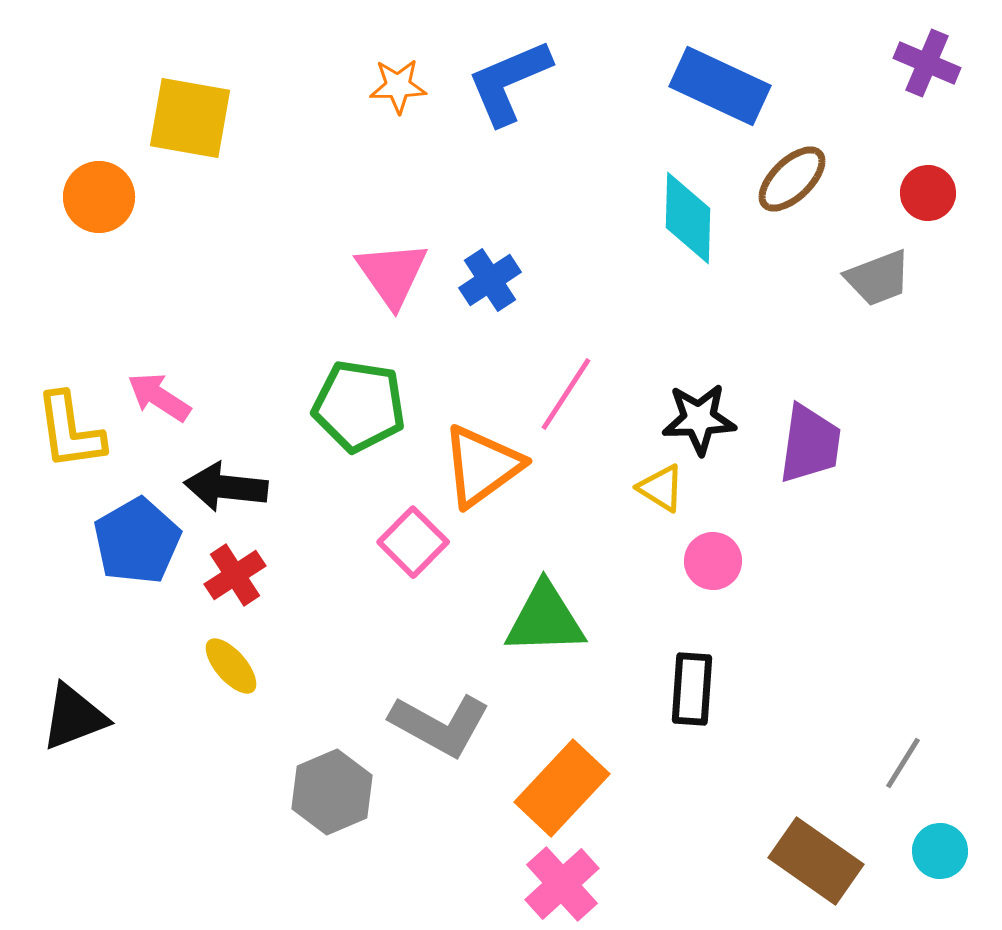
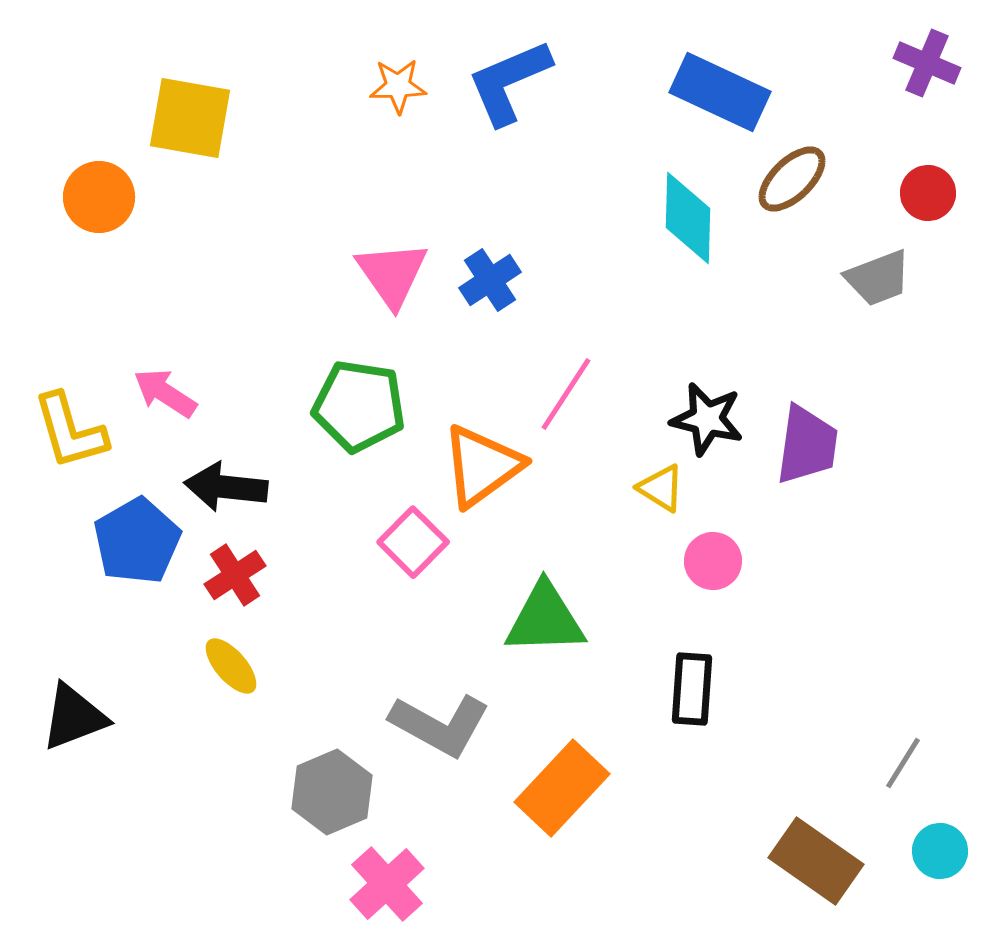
blue rectangle: moved 6 px down
pink arrow: moved 6 px right, 4 px up
black star: moved 8 px right; rotated 16 degrees clockwise
yellow L-shape: rotated 8 degrees counterclockwise
purple trapezoid: moved 3 px left, 1 px down
pink cross: moved 175 px left
